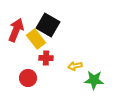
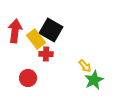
black square: moved 3 px right, 5 px down
red arrow: moved 1 px left, 1 px down; rotated 15 degrees counterclockwise
red cross: moved 4 px up
yellow arrow: moved 10 px right; rotated 120 degrees counterclockwise
green star: rotated 30 degrees counterclockwise
